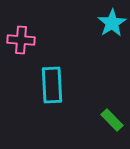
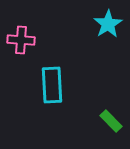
cyan star: moved 4 px left, 1 px down
green rectangle: moved 1 px left, 1 px down
